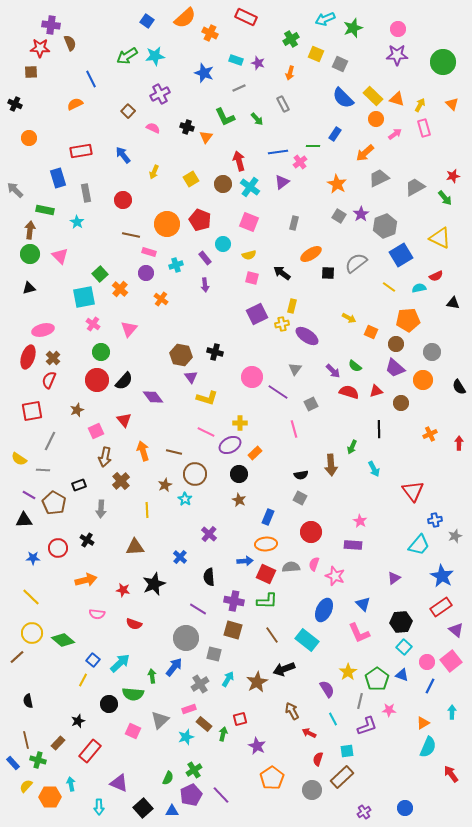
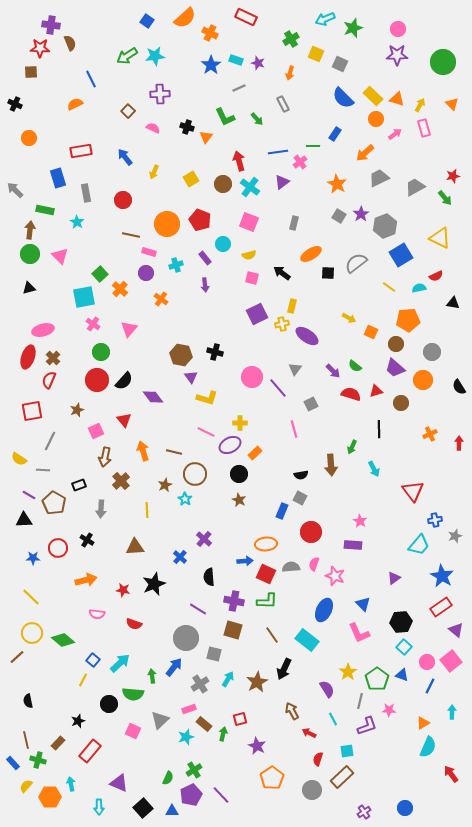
blue star at (204, 73): moved 7 px right, 8 px up; rotated 18 degrees clockwise
purple cross at (160, 94): rotated 24 degrees clockwise
blue arrow at (123, 155): moved 2 px right, 2 px down
purple line at (278, 392): moved 4 px up; rotated 15 degrees clockwise
red semicircle at (349, 392): moved 2 px right, 2 px down
blue rectangle at (268, 517): moved 14 px right, 6 px up
purple cross at (209, 534): moved 5 px left, 5 px down
black arrow at (284, 669): rotated 45 degrees counterclockwise
